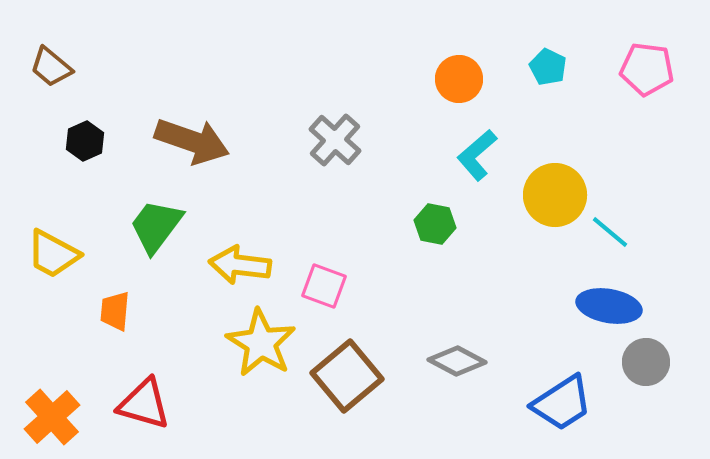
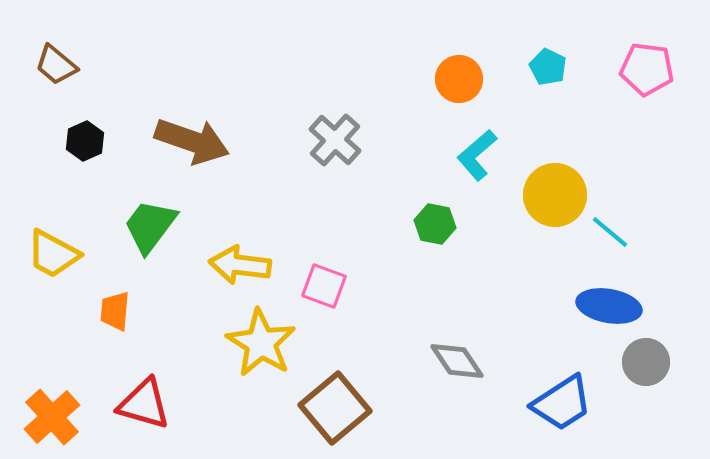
brown trapezoid: moved 5 px right, 2 px up
green trapezoid: moved 6 px left
gray diamond: rotated 28 degrees clockwise
brown square: moved 12 px left, 32 px down
